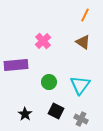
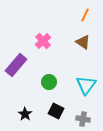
purple rectangle: rotated 45 degrees counterclockwise
cyan triangle: moved 6 px right
gray cross: moved 2 px right; rotated 16 degrees counterclockwise
